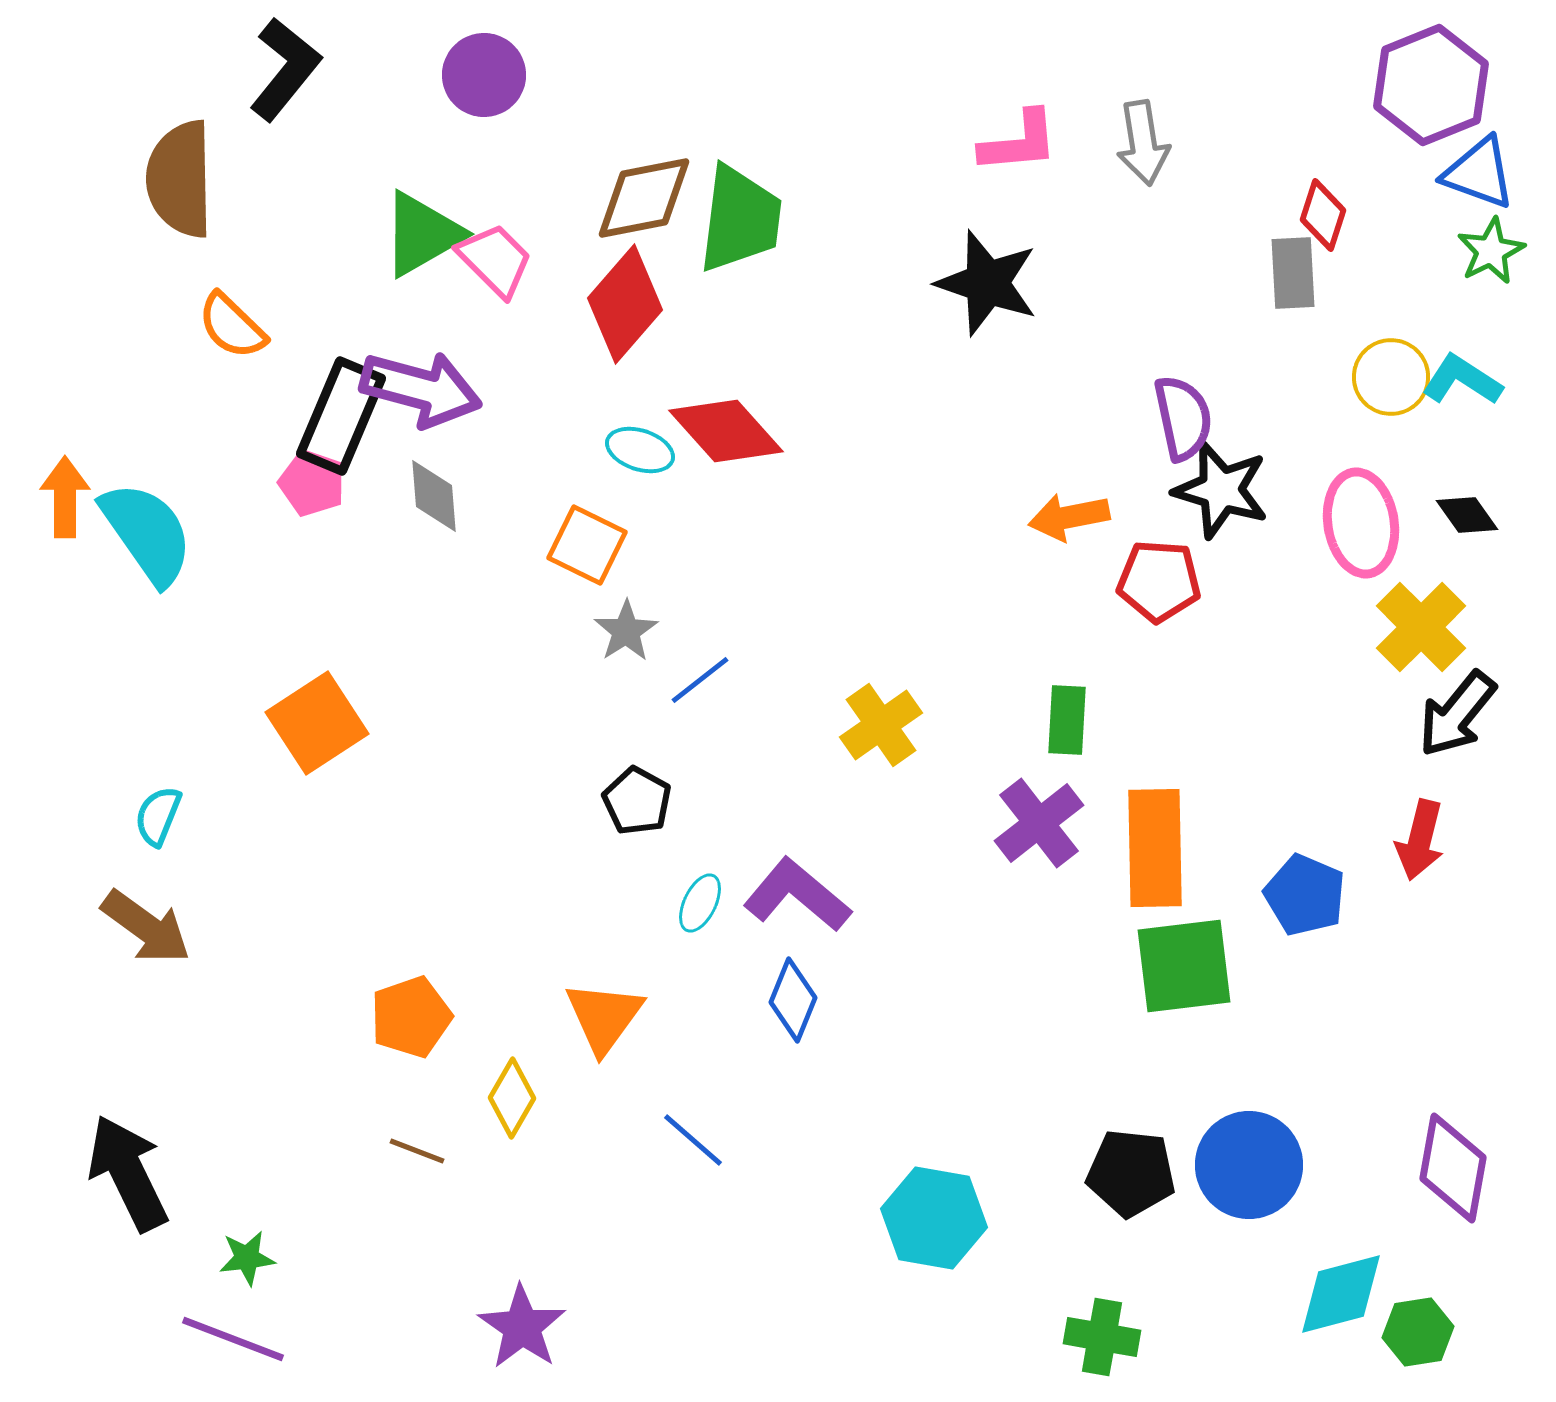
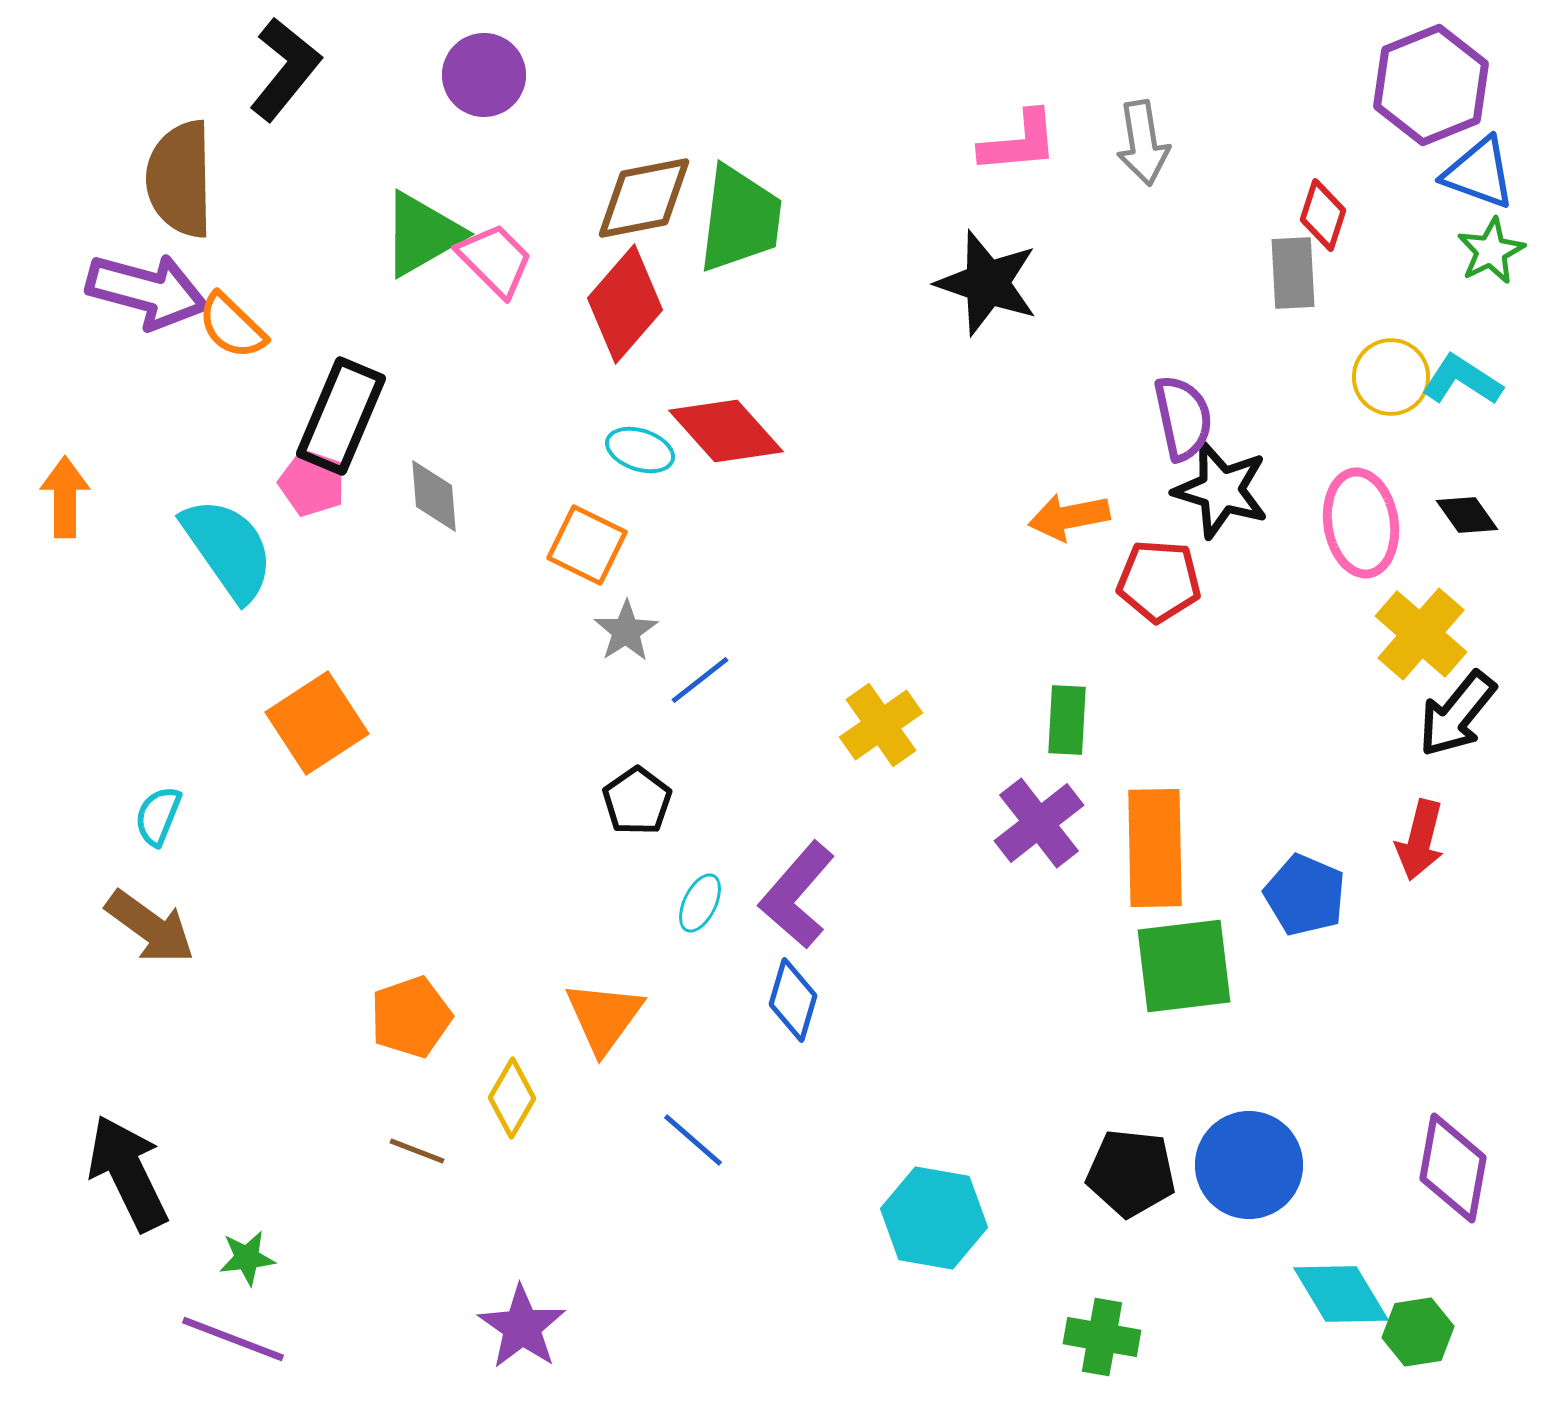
purple arrow at (421, 389): moved 274 px left, 98 px up
cyan semicircle at (147, 533): moved 81 px right, 16 px down
yellow cross at (1421, 627): moved 7 px down; rotated 4 degrees counterclockwise
black pentagon at (637, 801): rotated 8 degrees clockwise
purple L-shape at (797, 895): rotated 89 degrees counterclockwise
brown arrow at (146, 927): moved 4 px right
blue diamond at (793, 1000): rotated 6 degrees counterclockwise
cyan diamond at (1341, 1294): rotated 74 degrees clockwise
